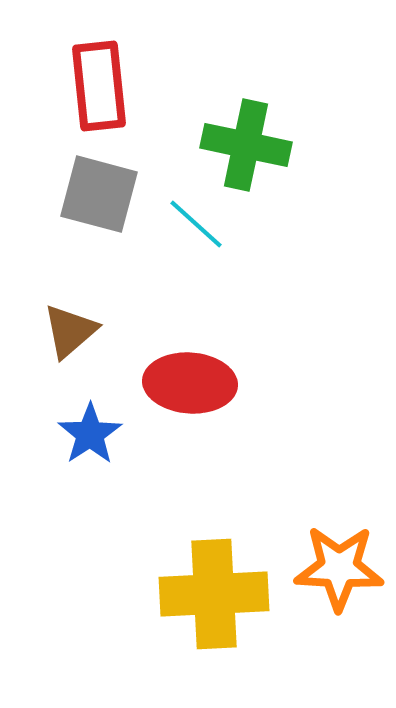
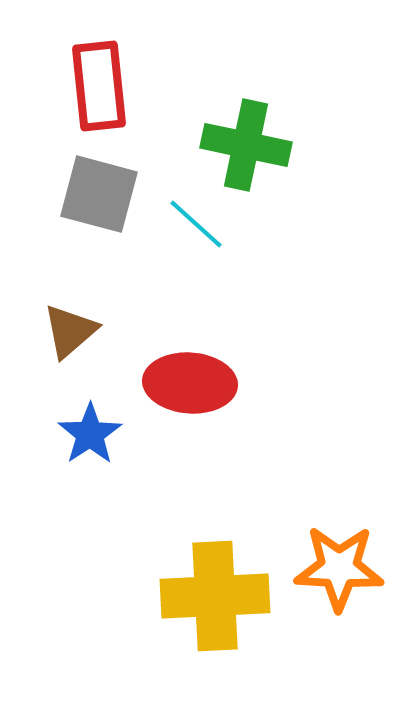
yellow cross: moved 1 px right, 2 px down
